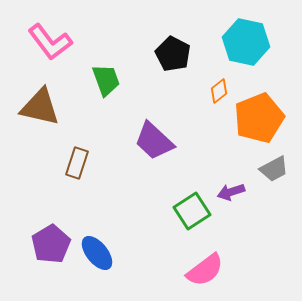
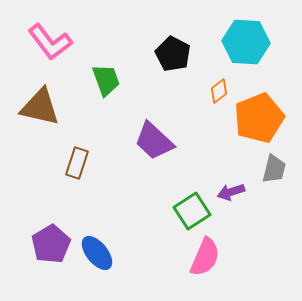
cyan hexagon: rotated 9 degrees counterclockwise
gray trapezoid: rotated 48 degrees counterclockwise
pink semicircle: moved 13 px up; rotated 30 degrees counterclockwise
